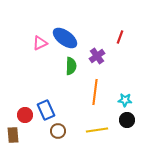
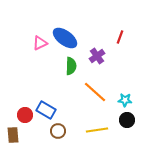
orange line: rotated 55 degrees counterclockwise
blue rectangle: rotated 36 degrees counterclockwise
